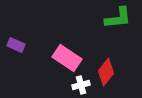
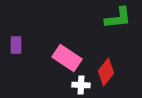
purple rectangle: rotated 66 degrees clockwise
white cross: rotated 18 degrees clockwise
